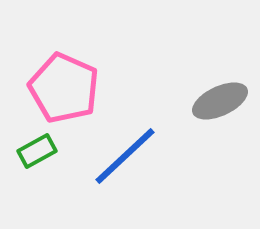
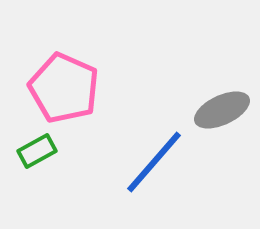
gray ellipse: moved 2 px right, 9 px down
blue line: moved 29 px right, 6 px down; rotated 6 degrees counterclockwise
